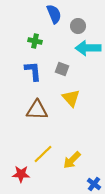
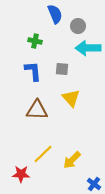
blue semicircle: moved 1 px right
gray square: rotated 16 degrees counterclockwise
